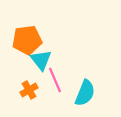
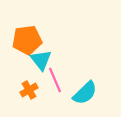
cyan semicircle: rotated 24 degrees clockwise
